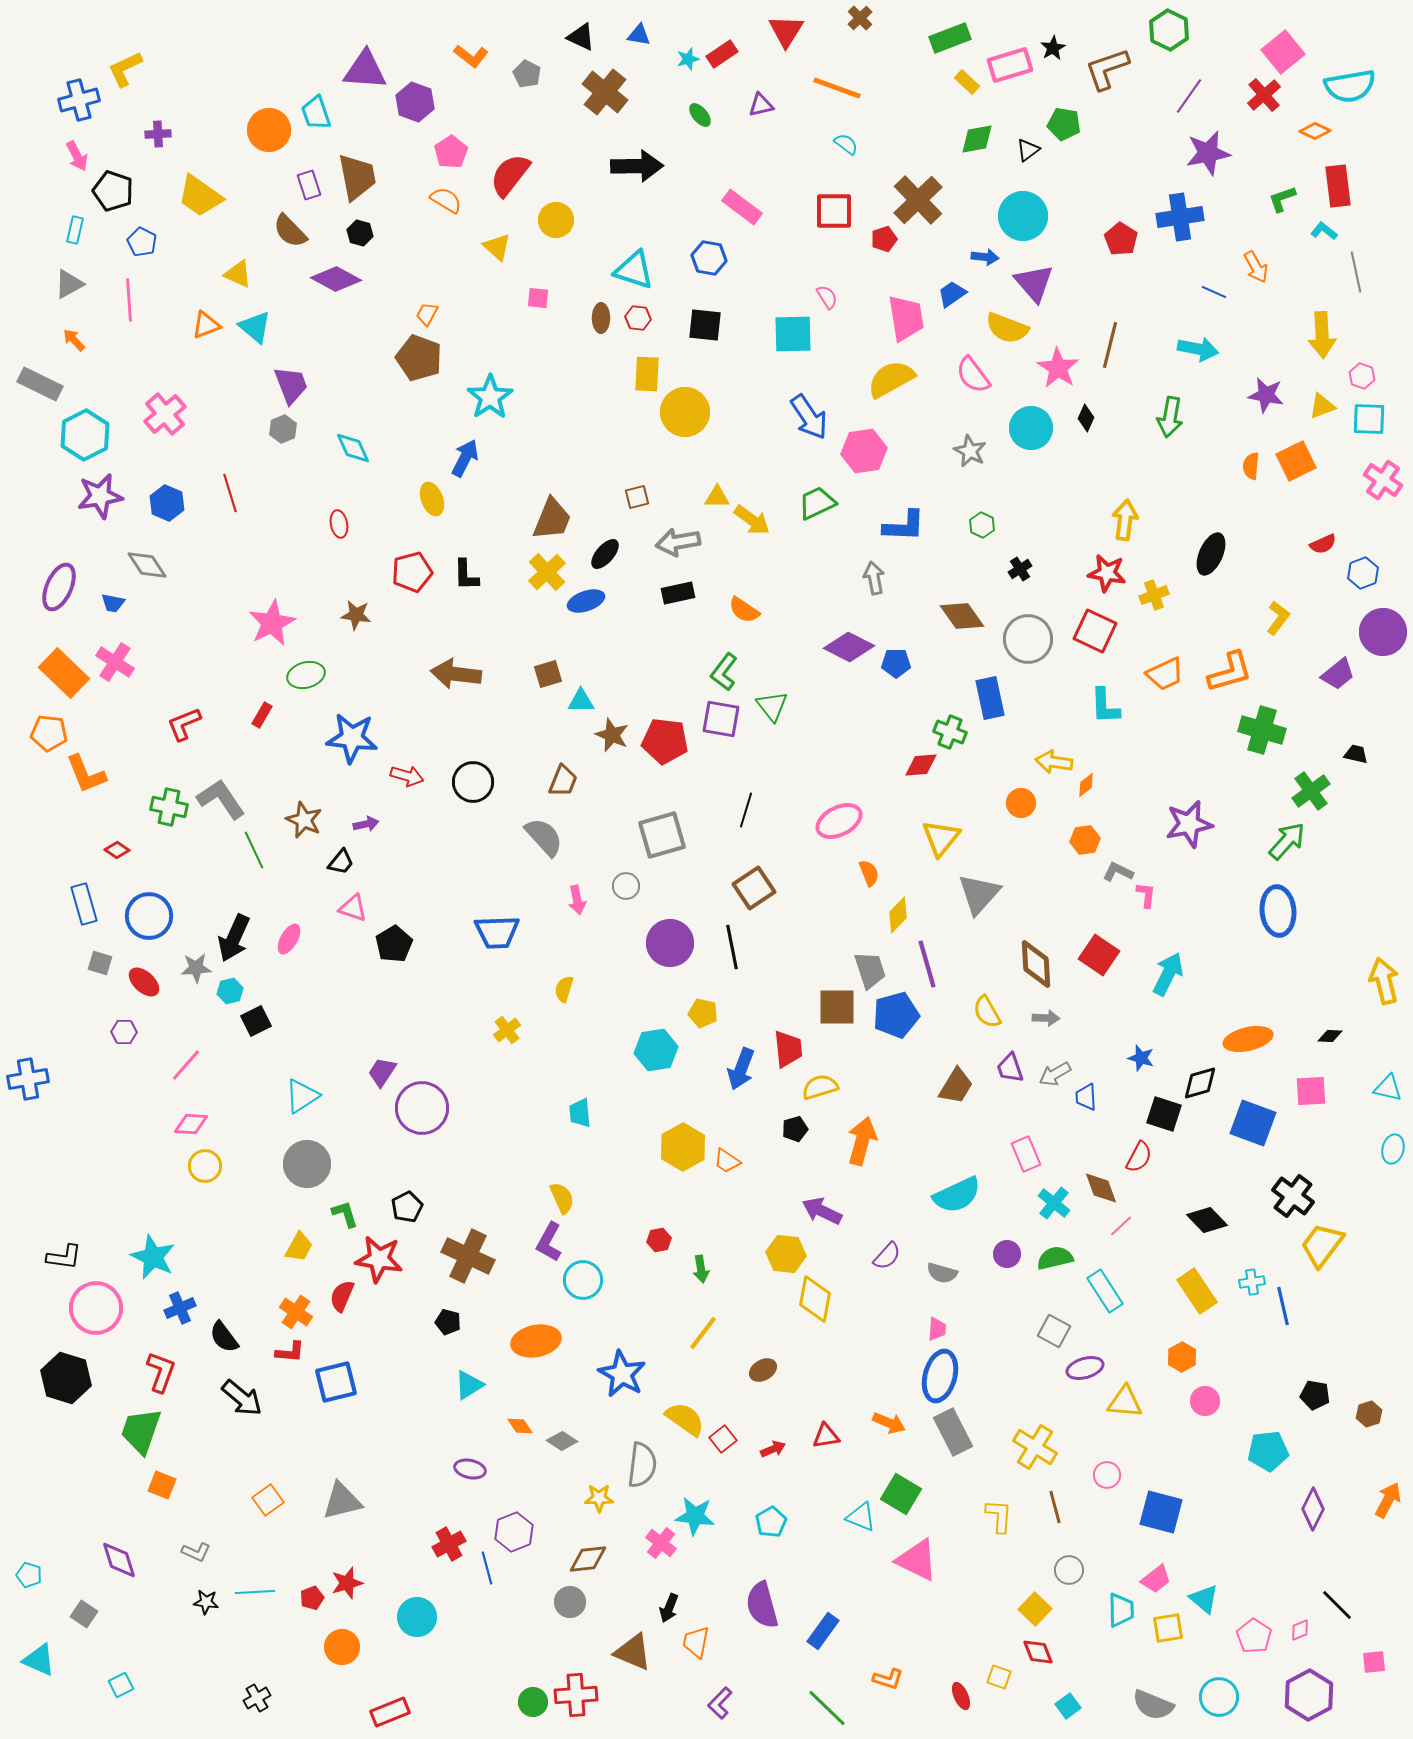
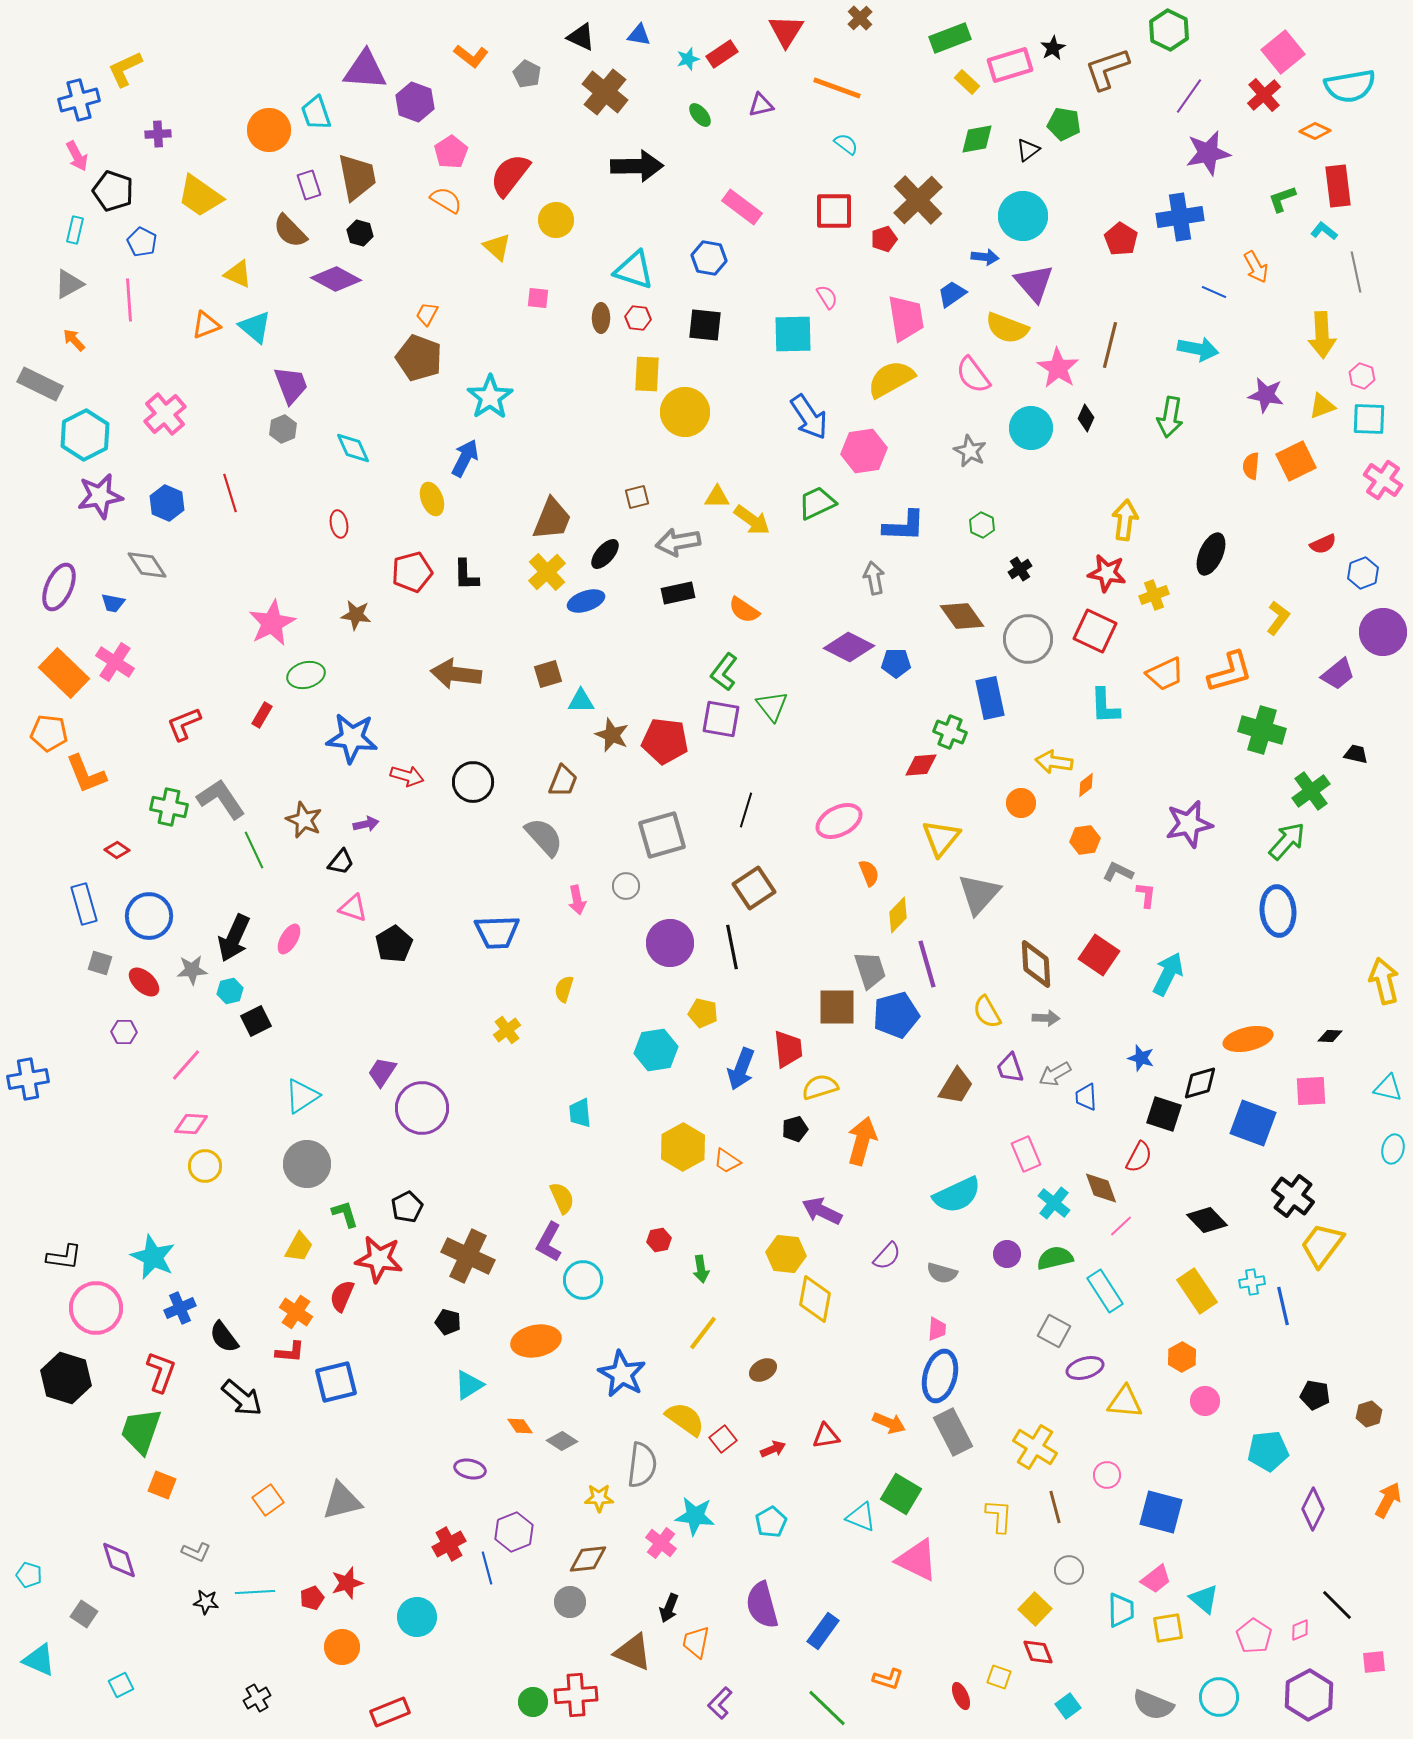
gray star at (196, 968): moved 4 px left, 2 px down
